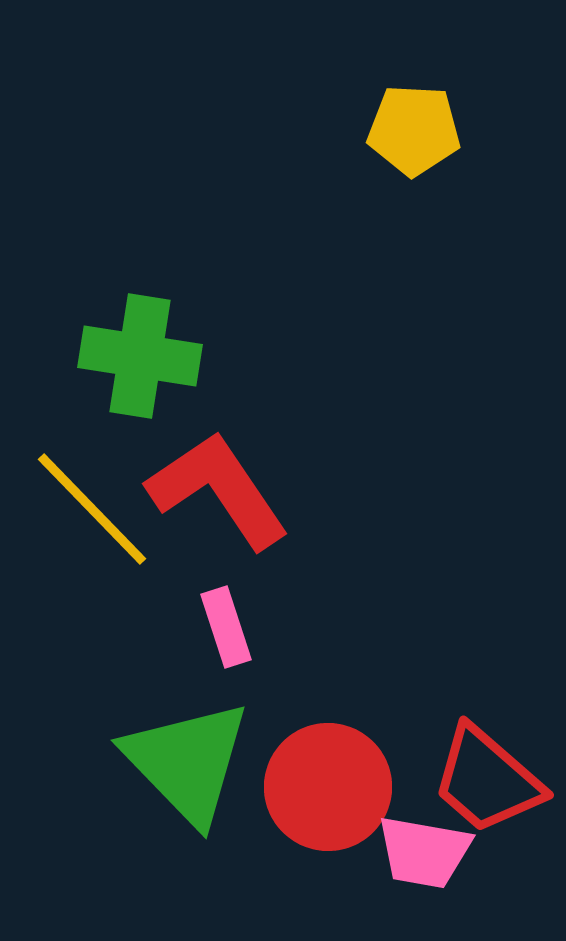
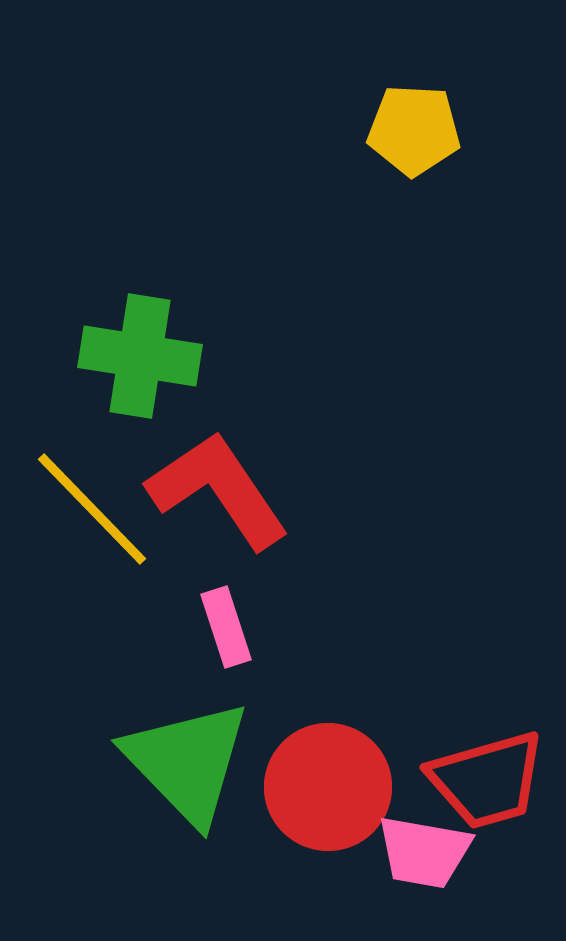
red trapezoid: rotated 57 degrees counterclockwise
